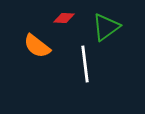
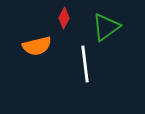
red diamond: rotated 65 degrees counterclockwise
orange semicircle: rotated 52 degrees counterclockwise
